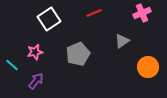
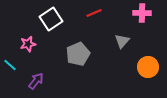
pink cross: rotated 24 degrees clockwise
white square: moved 2 px right
gray triangle: rotated 14 degrees counterclockwise
pink star: moved 7 px left, 8 px up
cyan line: moved 2 px left
